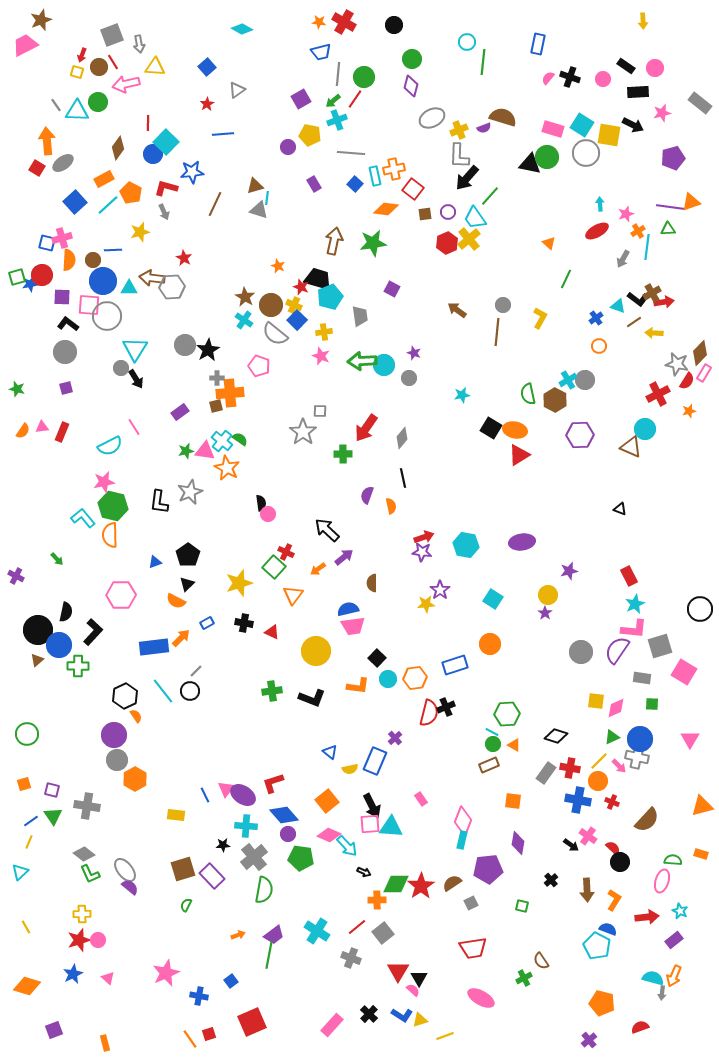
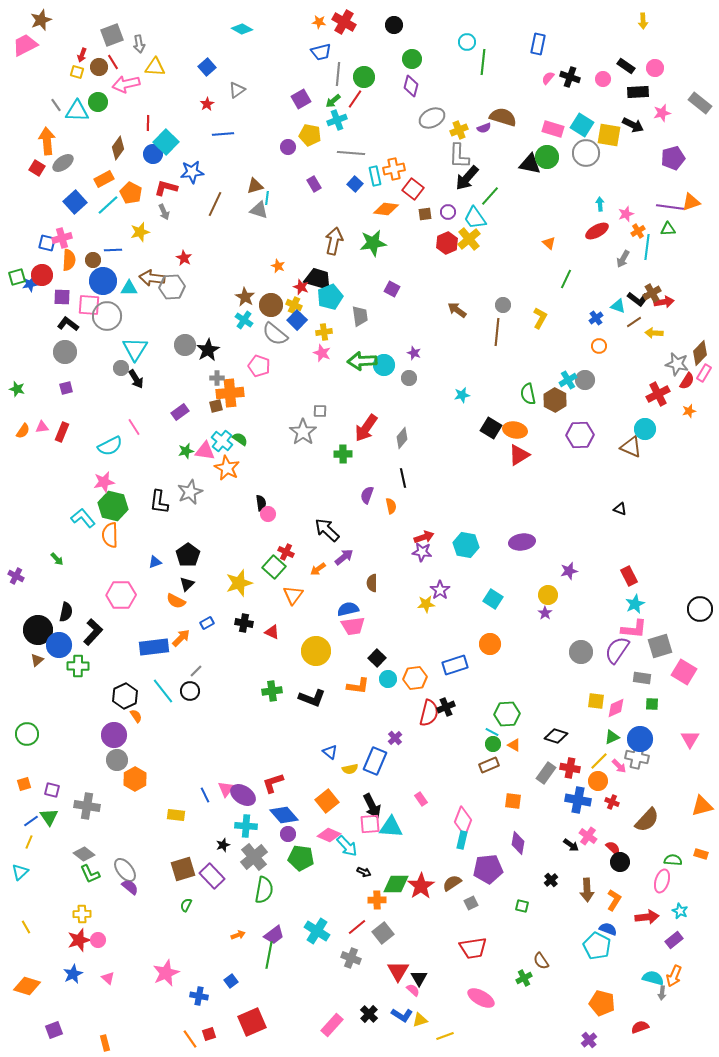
pink star at (321, 356): moved 1 px right, 3 px up
green triangle at (53, 816): moved 4 px left, 1 px down
black star at (223, 845): rotated 16 degrees counterclockwise
